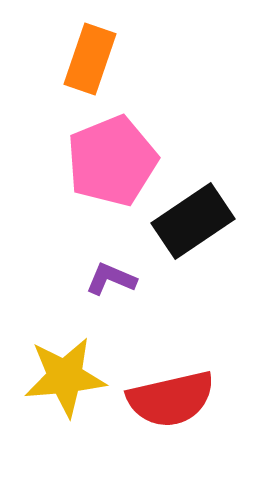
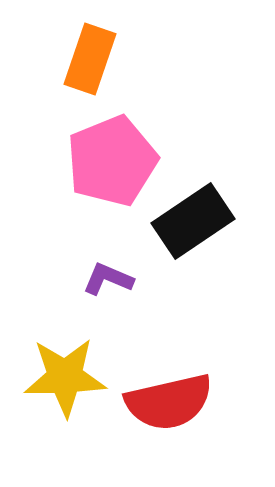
purple L-shape: moved 3 px left
yellow star: rotated 4 degrees clockwise
red semicircle: moved 2 px left, 3 px down
